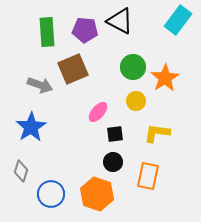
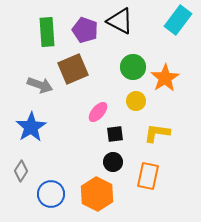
purple pentagon: rotated 15 degrees clockwise
gray diamond: rotated 15 degrees clockwise
orange hexagon: rotated 8 degrees clockwise
